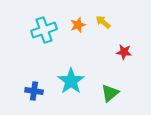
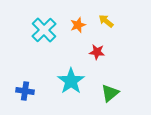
yellow arrow: moved 3 px right, 1 px up
cyan cross: rotated 25 degrees counterclockwise
red star: moved 27 px left
blue cross: moved 9 px left
